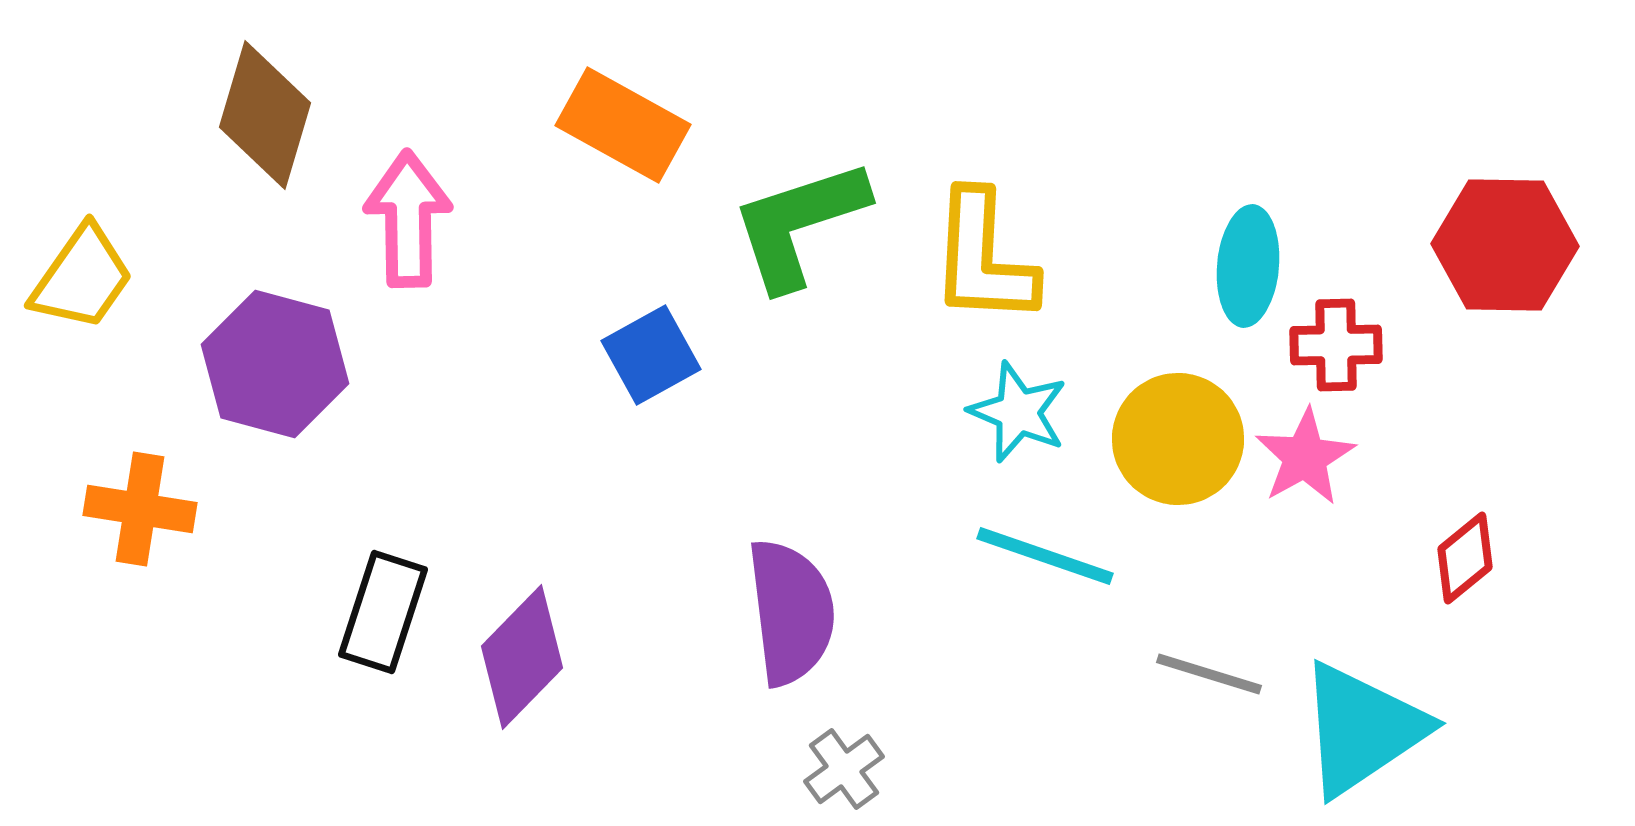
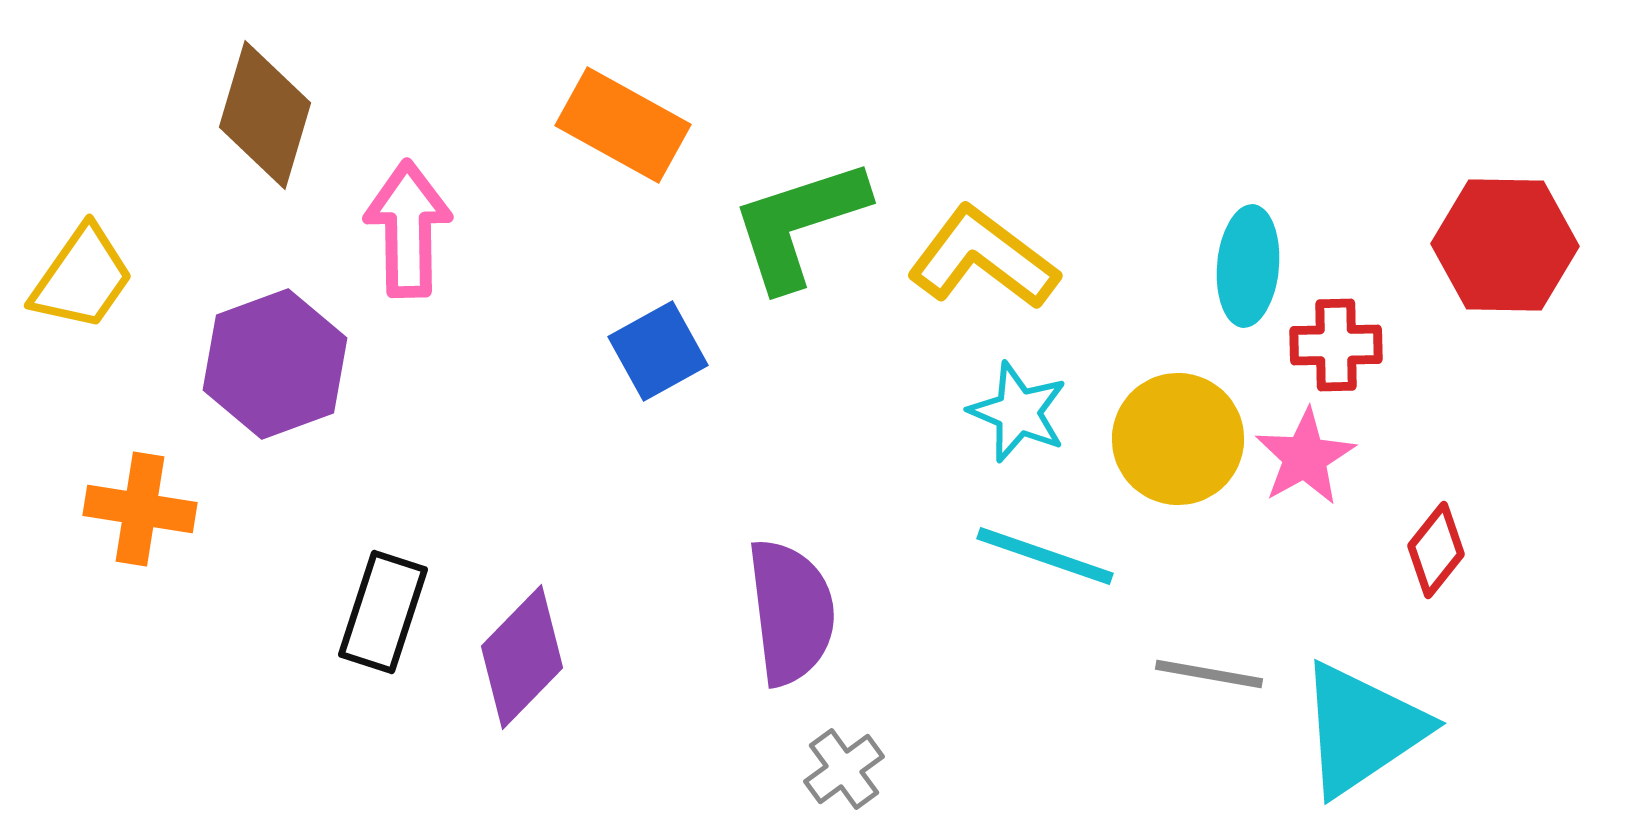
pink arrow: moved 10 px down
yellow L-shape: rotated 124 degrees clockwise
blue square: moved 7 px right, 4 px up
purple hexagon: rotated 25 degrees clockwise
red diamond: moved 29 px left, 8 px up; rotated 12 degrees counterclockwise
gray line: rotated 7 degrees counterclockwise
